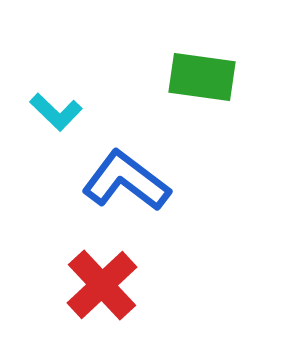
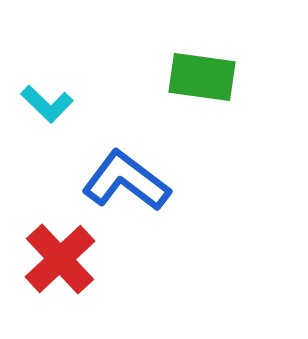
cyan L-shape: moved 9 px left, 8 px up
red cross: moved 42 px left, 26 px up
